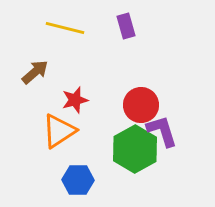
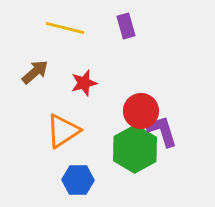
red star: moved 9 px right, 17 px up
red circle: moved 6 px down
orange triangle: moved 4 px right
